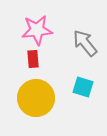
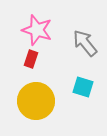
pink star: rotated 24 degrees clockwise
red rectangle: moved 2 px left; rotated 24 degrees clockwise
yellow circle: moved 3 px down
